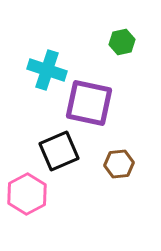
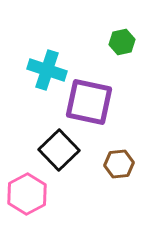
purple square: moved 1 px up
black square: moved 1 px up; rotated 21 degrees counterclockwise
